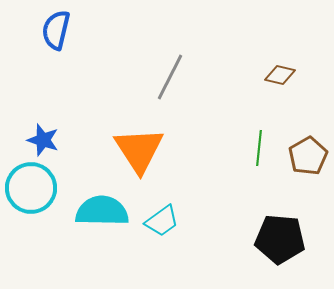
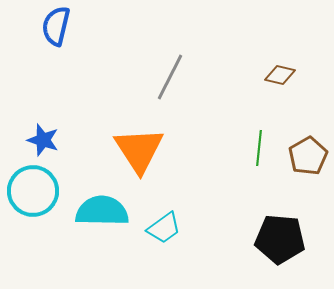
blue semicircle: moved 4 px up
cyan circle: moved 2 px right, 3 px down
cyan trapezoid: moved 2 px right, 7 px down
